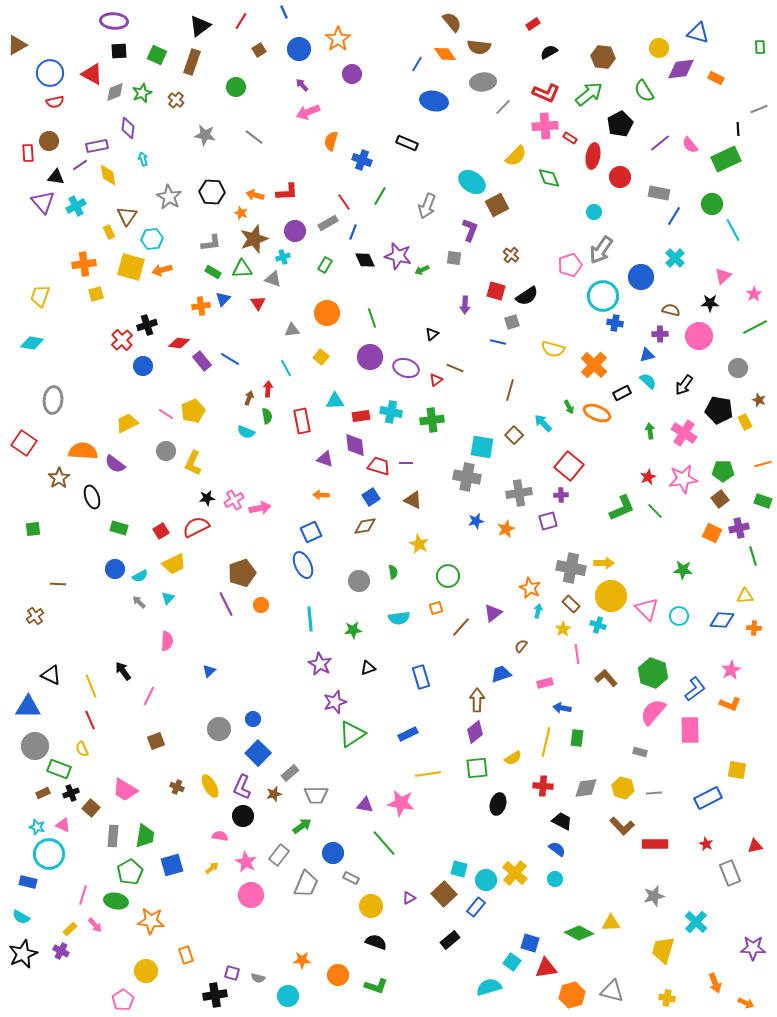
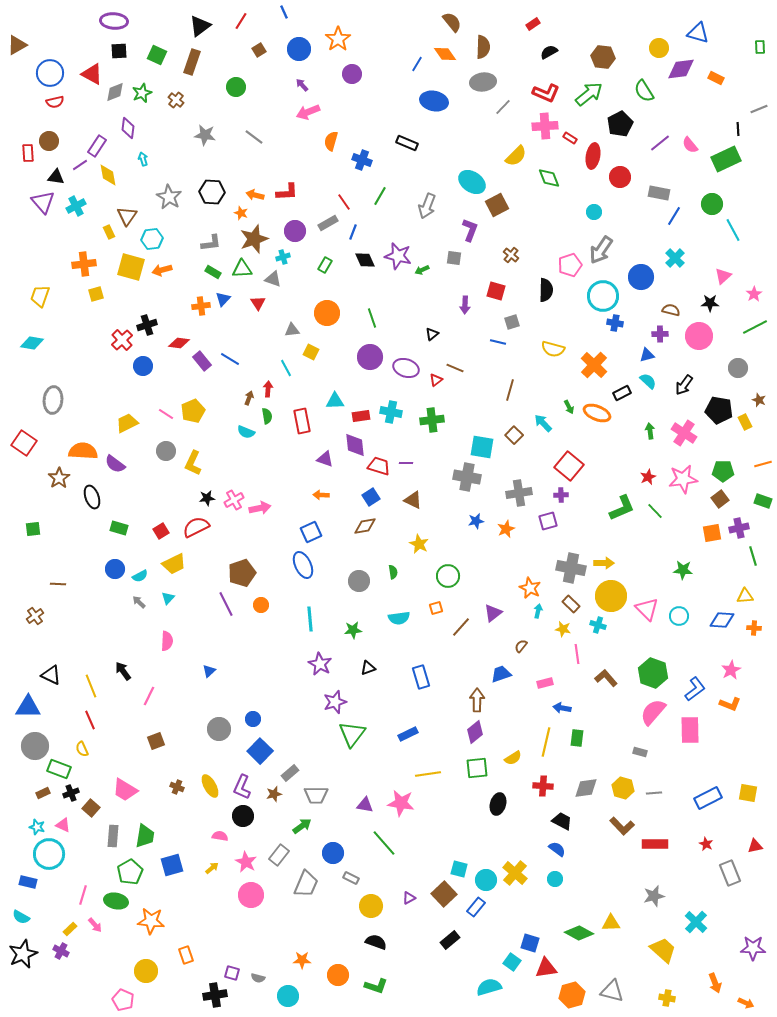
brown semicircle at (479, 47): moved 4 px right; rotated 95 degrees counterclockwise
purple rectangle at (97, 146): rotated 45 degrees counterclockwise
black semicircle at (527, 296): moved 19 px right, 6 px up; rotated 55 degrees counterclockwise
yellow square at (321, 357): moved 10 px left, 5 px up; rotated 14 degrees counterclockwise
orange square at (712, 533): rotated 36 degrees counterclockwise
yellow star at (563, 629): rotated 28 degrees counterclockwise
green triangle at (352, 734): rotated 20 degrees counterclockwise
blue square at (258, 753): moved 2 px right, 2 px up
yellow square at (737, 770): moved 11 px right, 23 px down
yellow trapezoid at (663, 950): rotated 116 degrees clockwise
pink pentagon at (123, 1000): rotated 15 degrees counterclockwise
